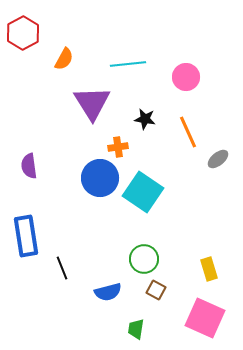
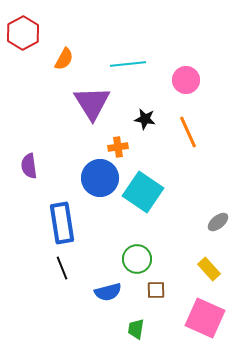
pink circle: moved 3 px down
gray ellipse: moved 63 px down
blue rectangle: moved 36 px right, 13 px up
green circle: moved 7 px left
yellow rectangle: rotated 25 degrees counterclockwise
brown square: rotated 30 degrees counterclockwise
